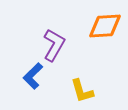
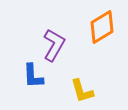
orange diamond: moved 3 px left, 1 px down; rotated 28 degrees counterclockwise
blue L-shape: rotated 48 degrees counterclockwise
